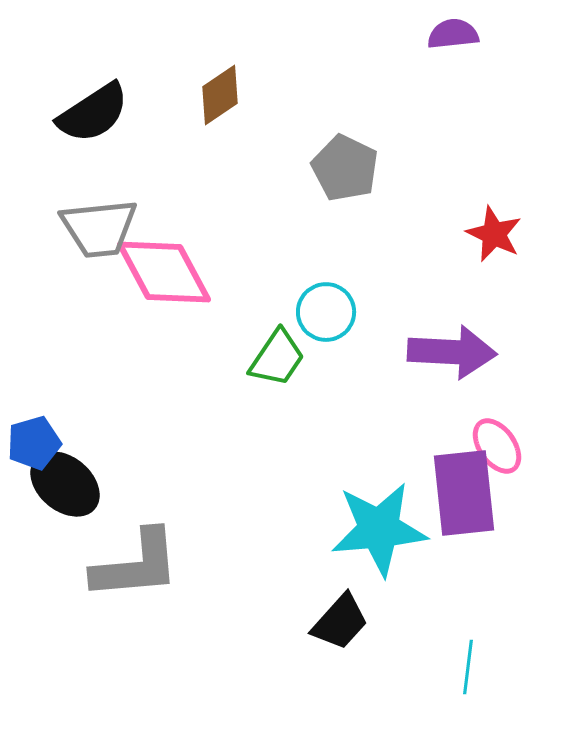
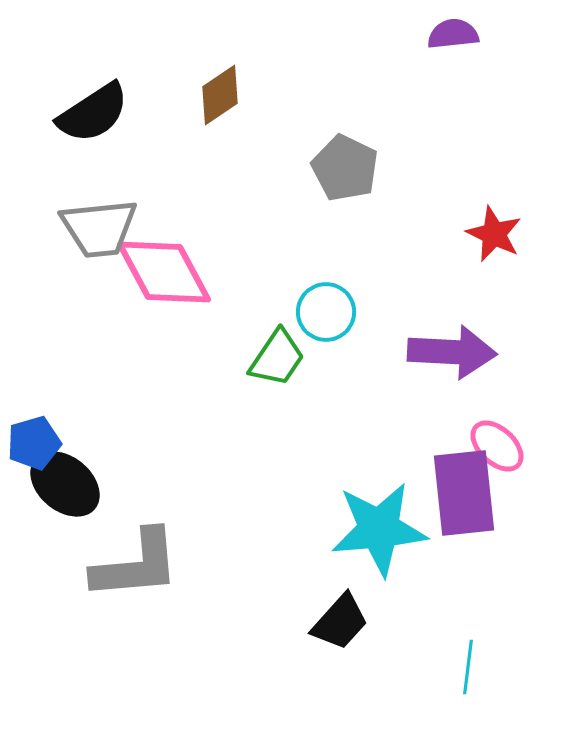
pink ellipse: rotated 12 degrees counterclockwise
